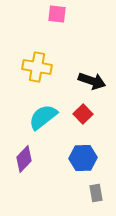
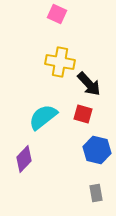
pink square: rotated 18 degrees clockwise
yellow cross: moved 23 px right, 5 px up
black arrow: moved 3 px left, 3 px down; rotated 28 degrees clockwise
red square: rotated 30 degrees counterclockwise
blue hexagon: moved 14 px right, 8 px up; rotated 16 degrees clockwise
